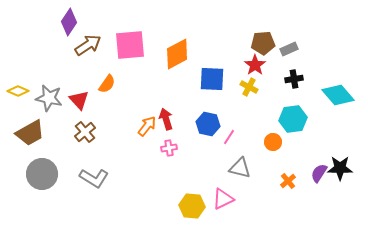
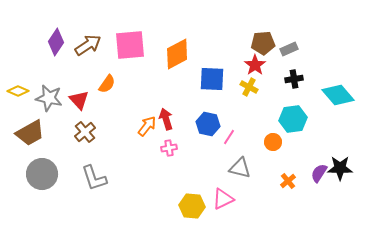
purple diamond: moved 13 px left, 20 px down
gray L-shape: rotated 40 degrees clockwise
